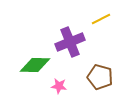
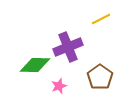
purple cross: moved 2 px left, 5 px down
brown pentagon: rotated 20 degrees clockwise
pink star: rotated 28 degrees counterclockwise
